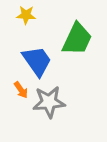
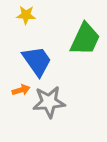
green trapezoid: moved 8 px right
orange arrow: rotated 72 degrees counterclockwise
